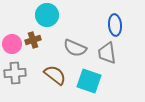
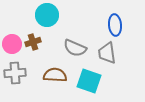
brown cross: moved 2 px down
brown semicircle: rotated 35 degrees counterclockwise
